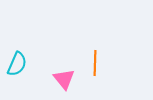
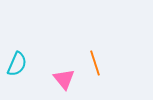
orange line: rotated 20 degrees counterclockwise
